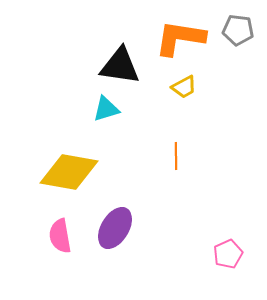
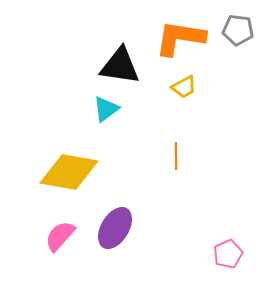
cyan triangle: rotated 20 degrees counterclockwise
pink semicircle: rotated 52 degrees clockwise
